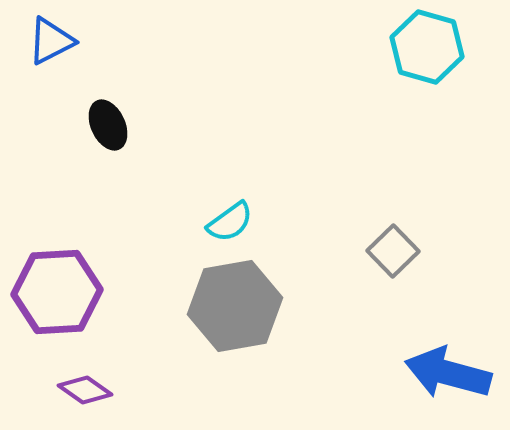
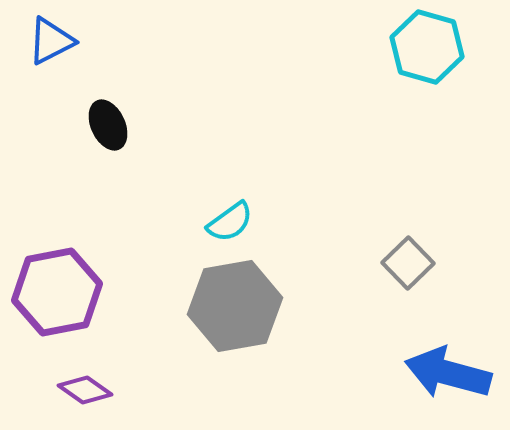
gray square: moved 15 px right, 12 px down
purple hexagon: rotated 8 degrees counterclockwise
